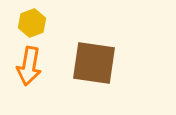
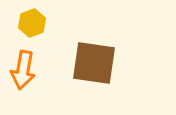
orange arrow: moved 6 px left, 4 px down
